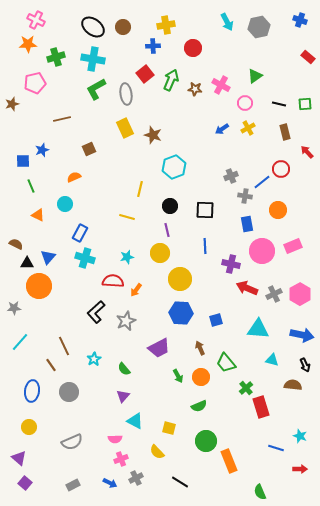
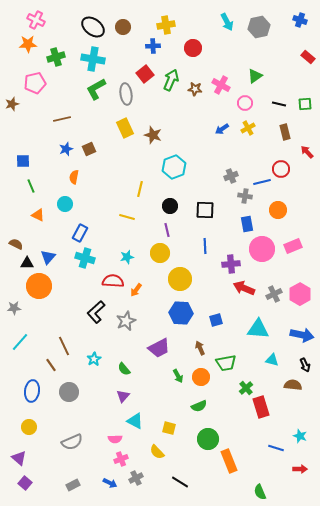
blue star at (42, 150): moved 24 px right, 1 px up
orange semicircle at (74, 177): rotated 56 degrees counterclockwise
blue line at (262, 182): rotated 24 degrees clockwise
pink circle at (262, 251): moved 2 px up
purple cross at (231, 264): rotated 18 degrees counterclockwise
red arrow at (247, 288): moved 3 px left
green trapezoid at (226, 363): rotated 60 degrees counterclockwise
green circle at (206, 441): moved 2 px right, 2 px up
